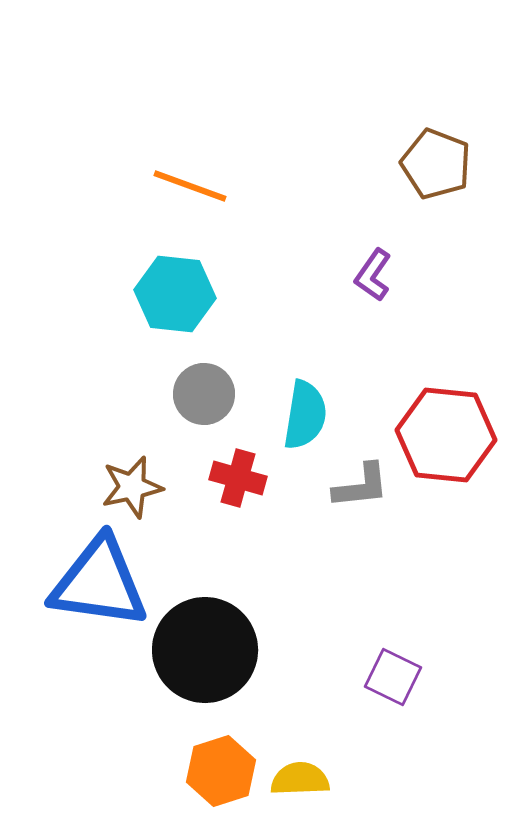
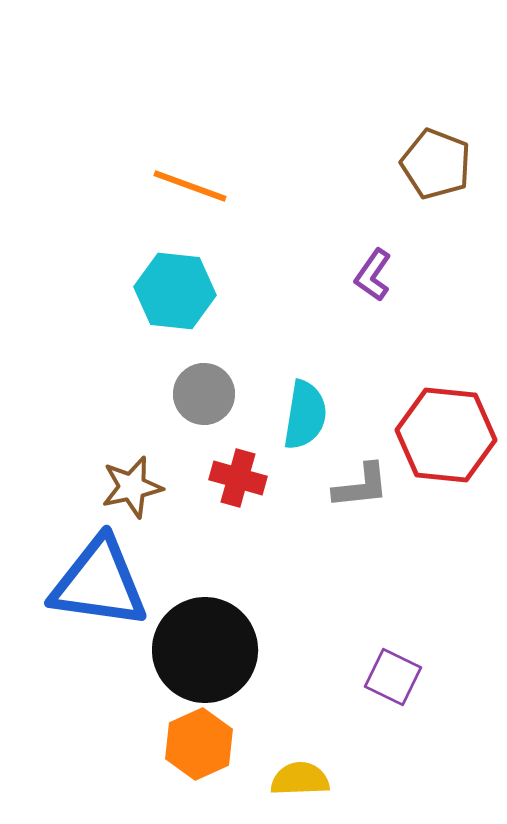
cyan hexagon: moved 3 px up
orange hexagon: moved 22 px left, 27 px up; rotated 6 degrees counterclockwise
